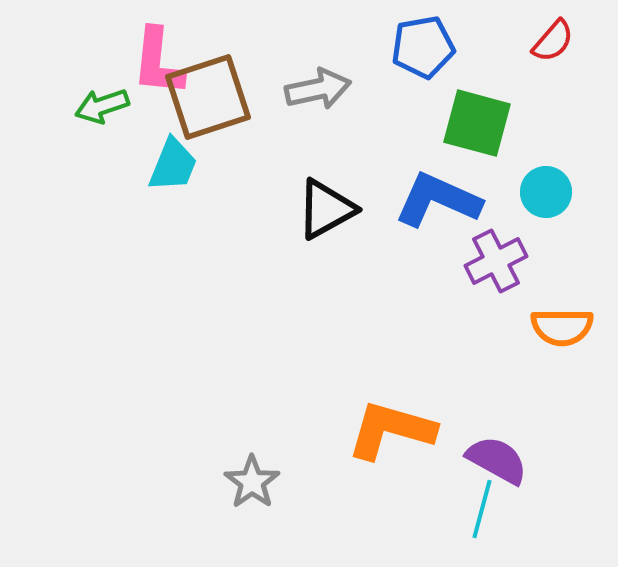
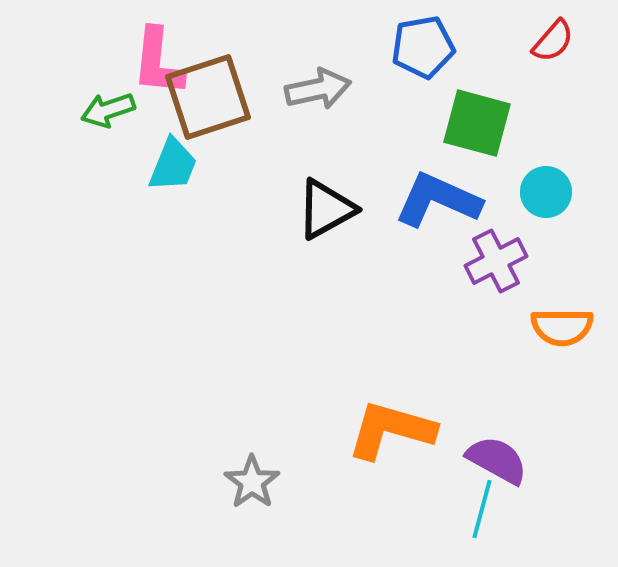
green arrow: moved 6 px right, 4 px down
